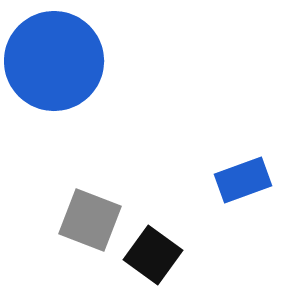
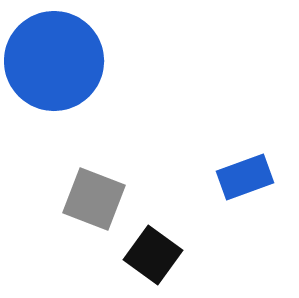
blue rectangle: moved 2 px right, 3 px up
gray square: moved 4 px right, 21 px up
